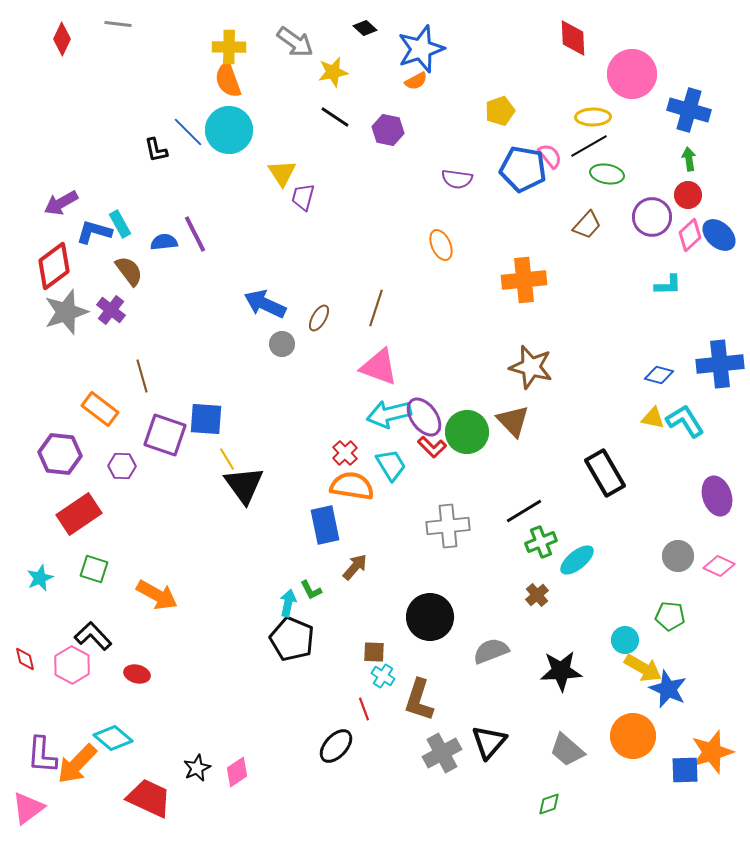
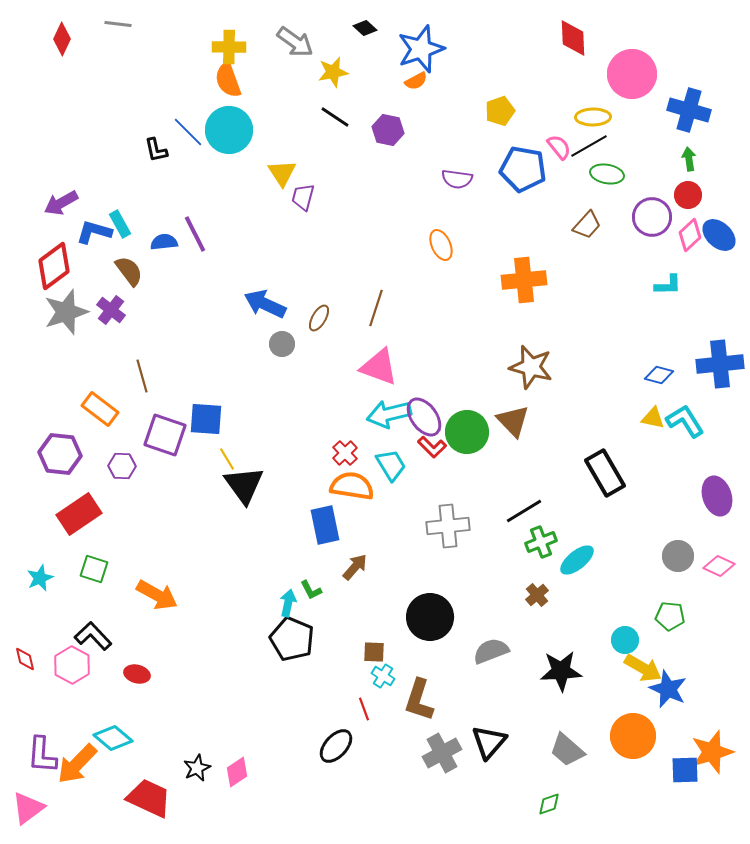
pink semicircle at (550, 156): moved 9 px right, 9 px up
